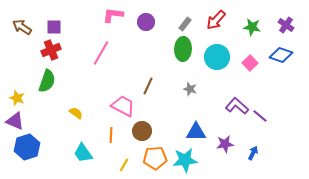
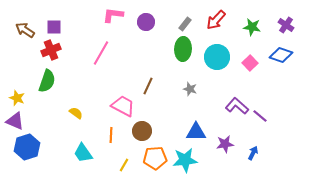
brown arrow: moved 3 px right, 3 px down
